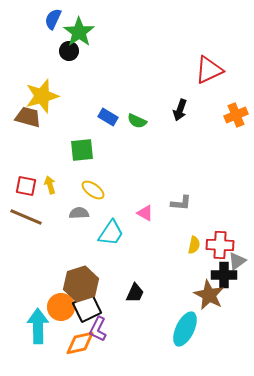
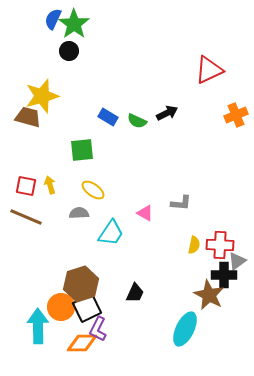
green star: moved 5 px left, 8 px up
black arrow: moved 13 px left, 3 px down; rotated 135 degrees counterclockwise
orange diamond: moved 2 px right; rotated 12 degrees clockwise
